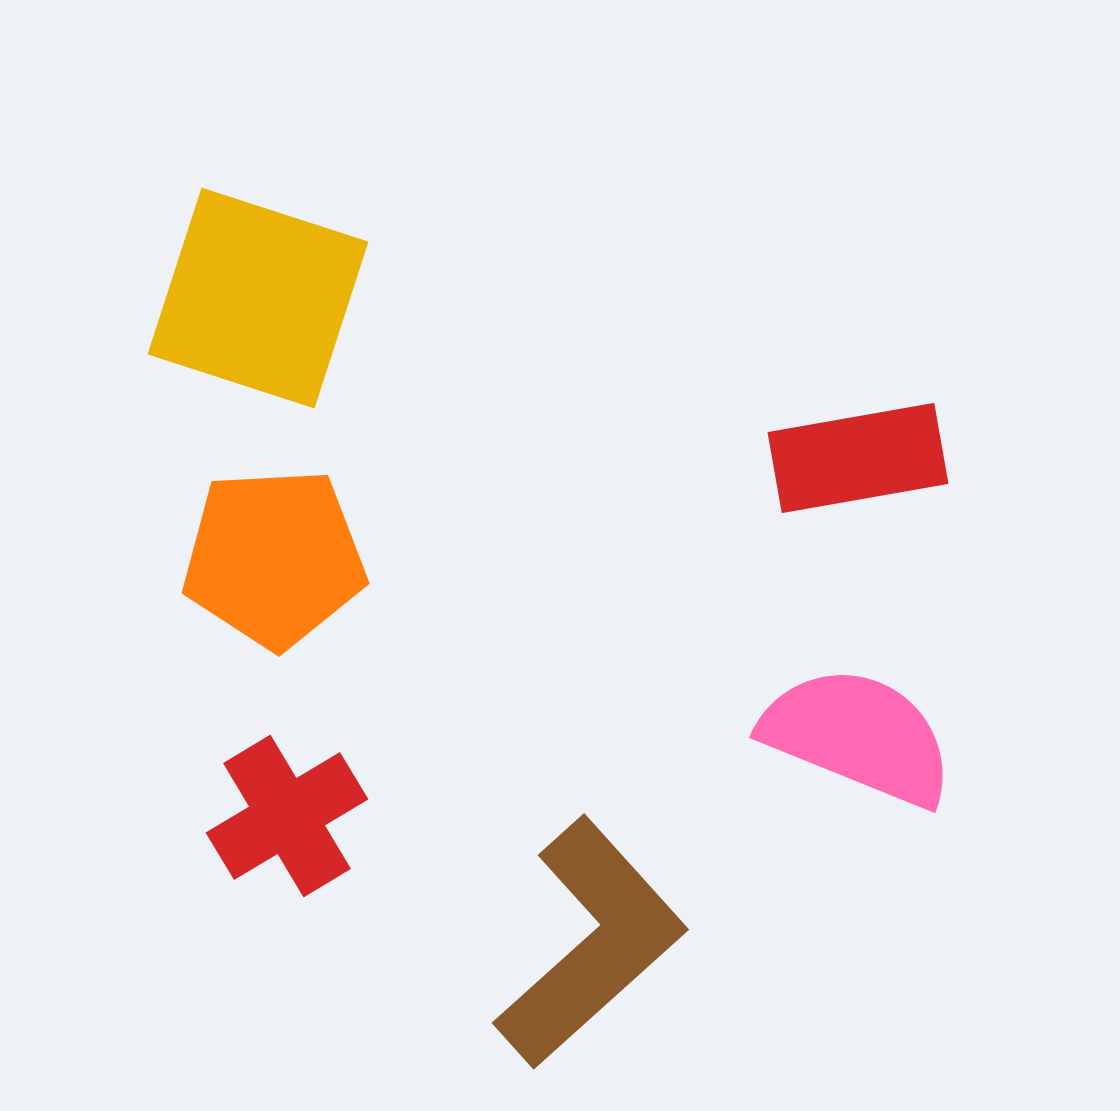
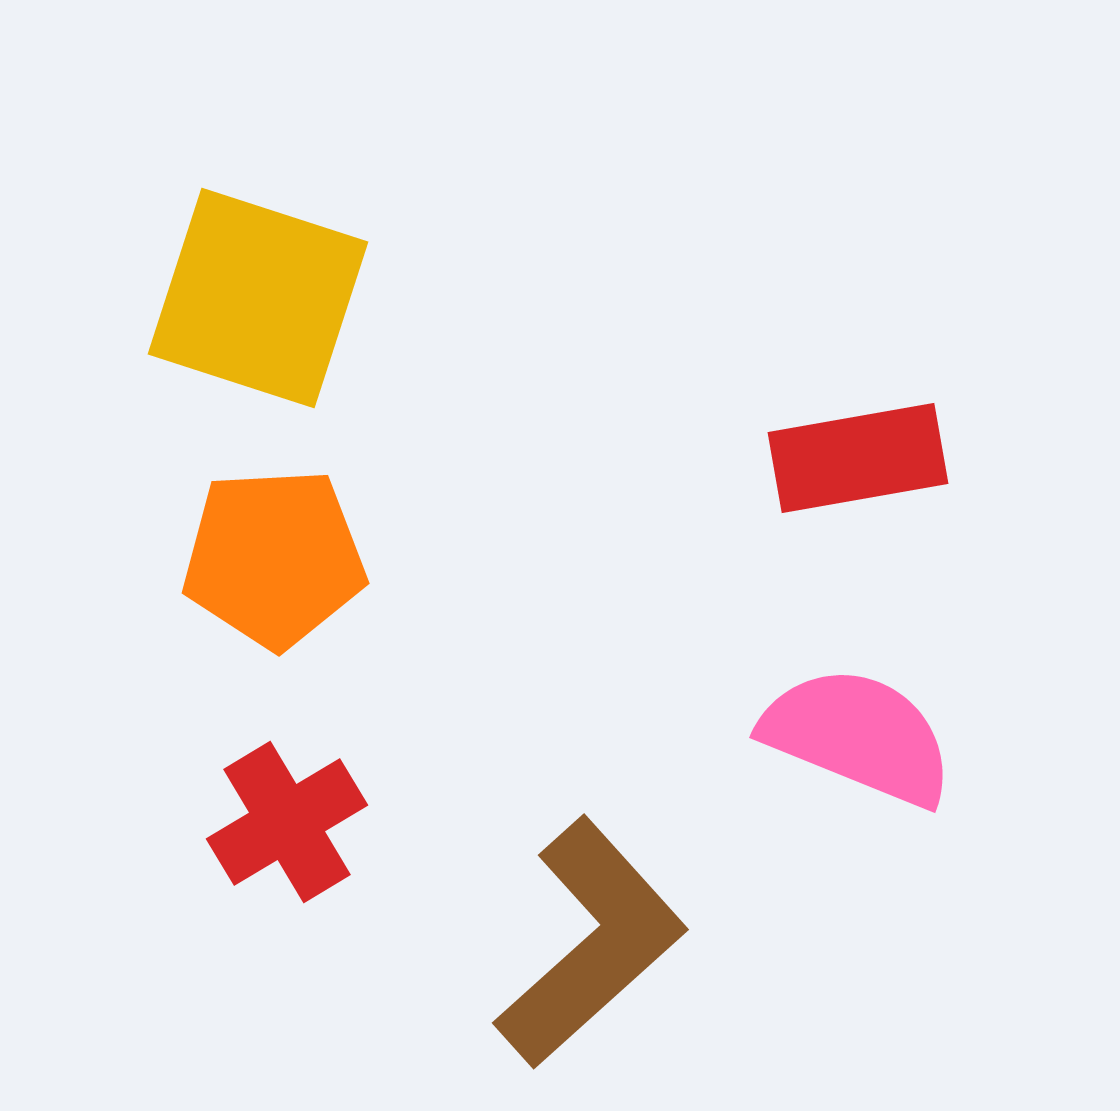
red cross: moved 6 px down
